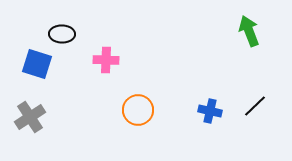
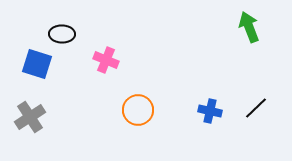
green arrow: moved 4 px up
pink cross: rotated 20 degrees clockwise
black line: moved 1 px right, 2 px down
